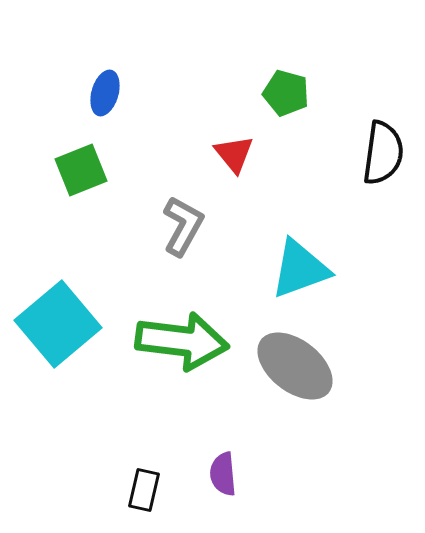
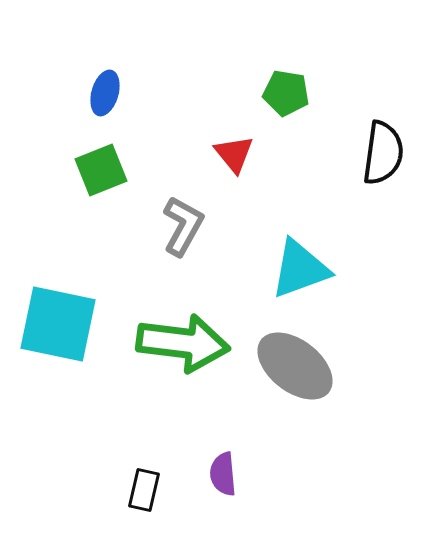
green pentagon: rotated 6 degrees counterclockwise
green square: moved 20 px right
cyan square: rotated 38 degrees counterclockwise
green arrow: moved 1 px right, 2 px down
